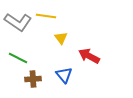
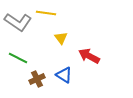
yellow line: moved 3 px up
blue triangle: rotated 18 degrees counterclockwise
brown cross: moved 4 px right; rotated 21 degrees counterclockwise
